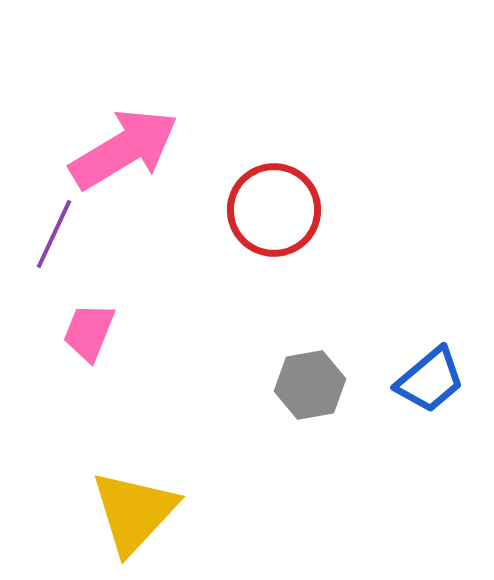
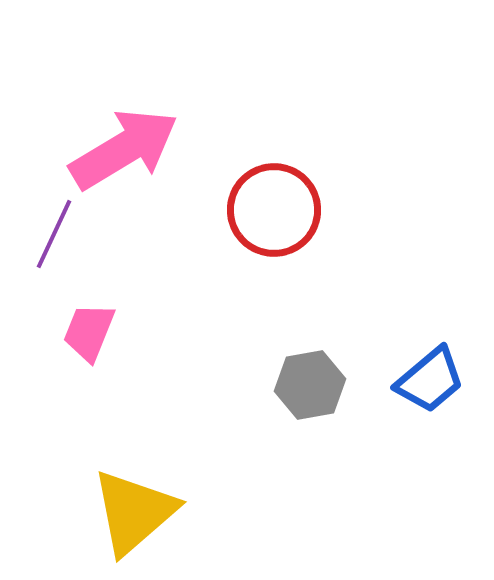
yellow triangle: rotated 6 degrees clockwise
